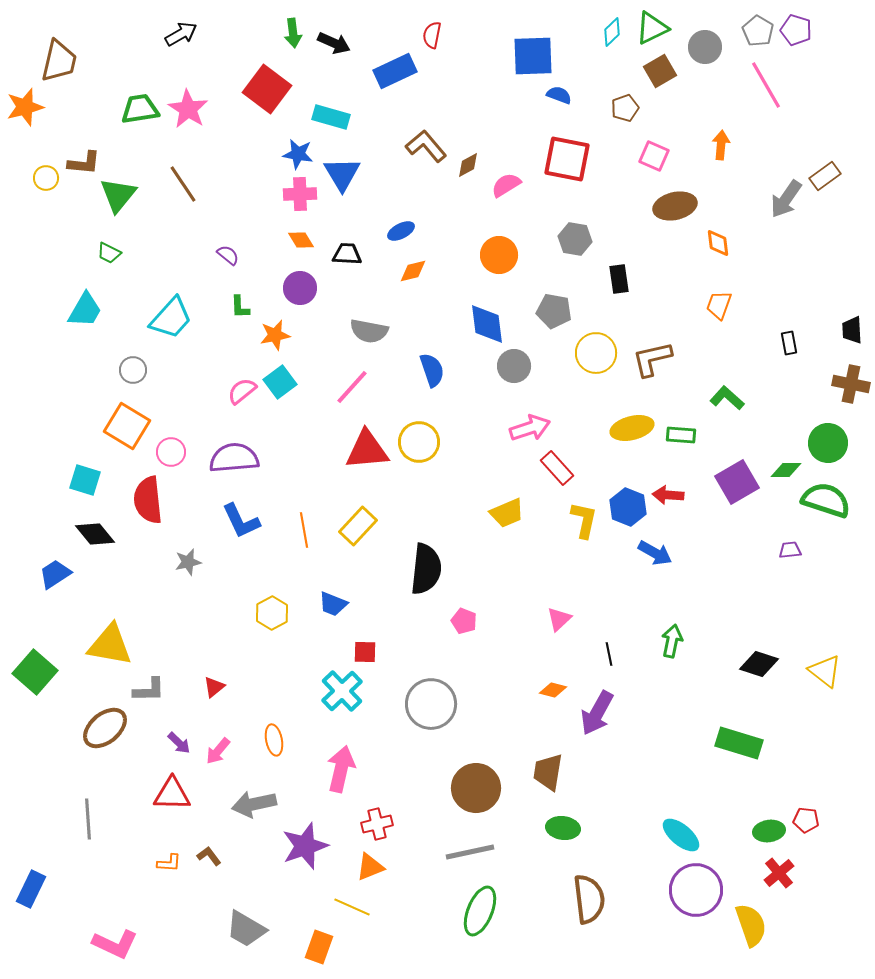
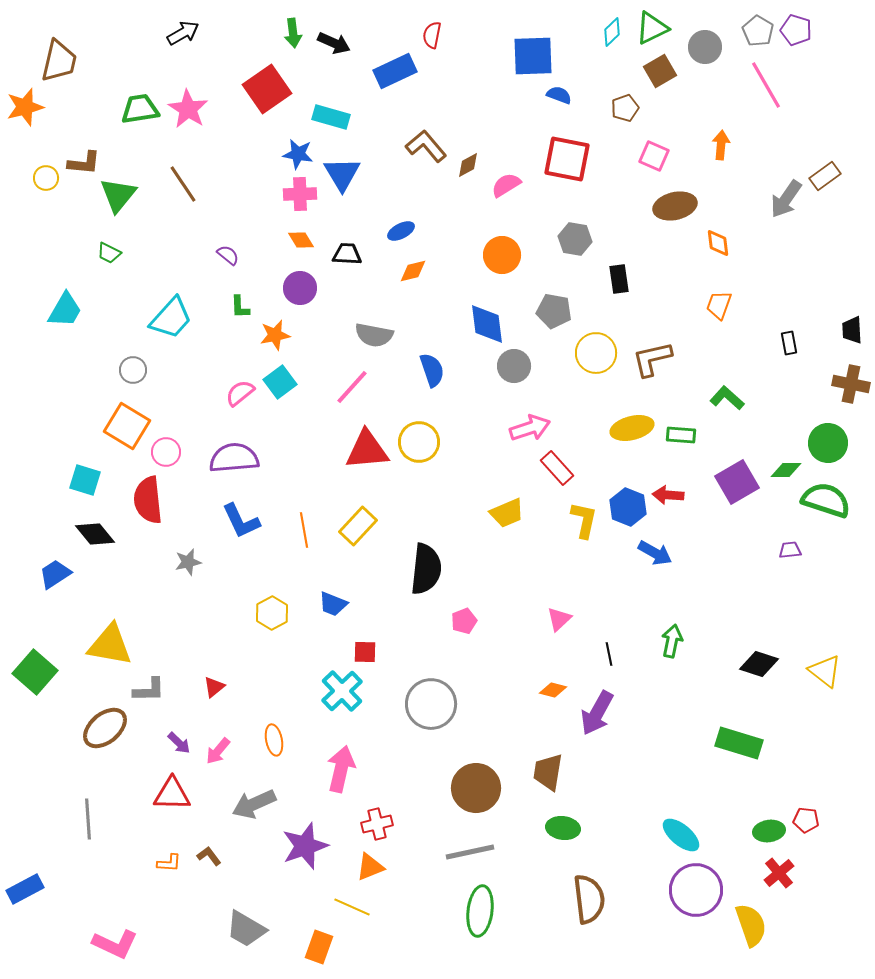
black arrow at (181, 34): moved 2 px right, 1 px up
red square at (267, 89): rotated 18 degrees clockwise
orange circle at (499, 255): moved 3 px right
cyan trapezoid at (85, 310): moved 20 px left
gray semicircle at (369, 331): moved 5 px right, 4 px down
pink semicircle at (242, 391): moved 2 px left, 2 px down
pink circle at (171, 452): moved 5 px left
pink pentagon at (464, 621): rotated 30 degrees clockwise
gray arrow at (254, 804): rotated 12 degrees counterclockwise
blue rectangle at (31, 889): moved 6 px left; rotated 36 degrees clockwise
green ellipse at (480, 911): rotated 15 degrees counterclockwise
